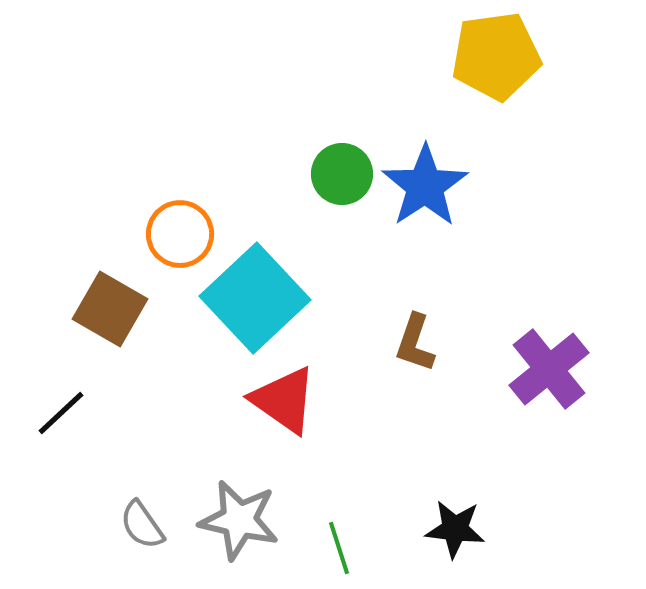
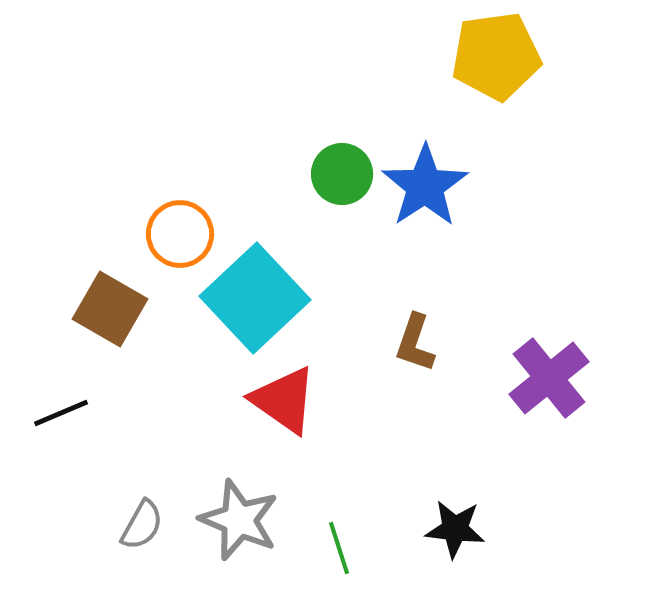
purple cross: moved 9 px down
black line: rotated 20 degrees clockwise
gray star: rotated 10 degrees clockwise
gray semicircle: rotated 116 degrees counterclockwise
